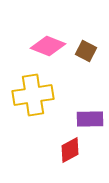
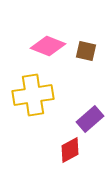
brown square: rotated 15 degrees counterclockwise
purple rectangle: rotated 40 degrees counterclockwise
